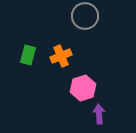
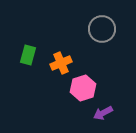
gray circle: moved 17 px right, 13 px down
orange cross: moved 7 px down
purple arrow: moved 4 px right, 1 px up; rotated 114 degrees counterclockwise
